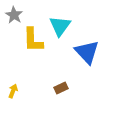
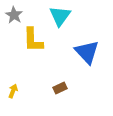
cyan triangle: moved 10 px up
brown rectangle: moved 1 px left
